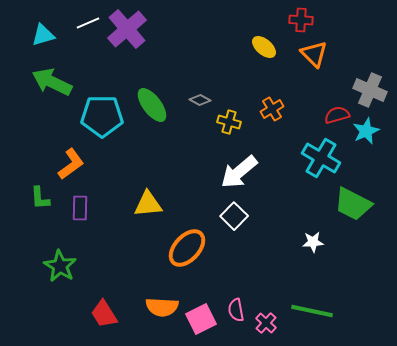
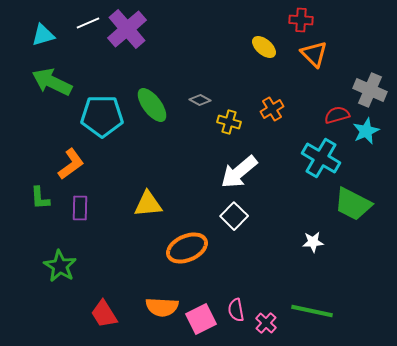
orange ellipse: rotated 24 degrees clockwise
